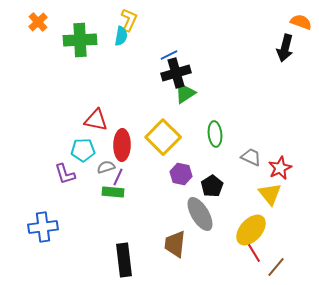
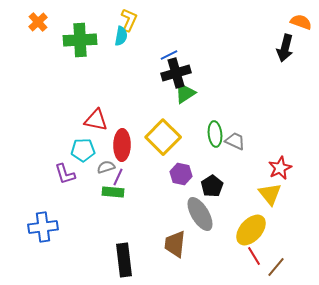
gray trapezoid: moved 16 px left, 16 px up
red line: moved 3 px down
